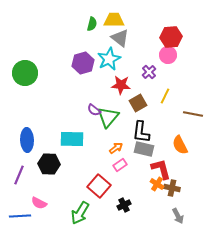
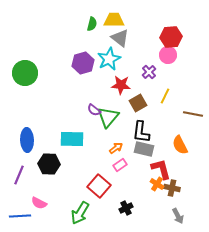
black cross: moved 2 px right, 3 px down
